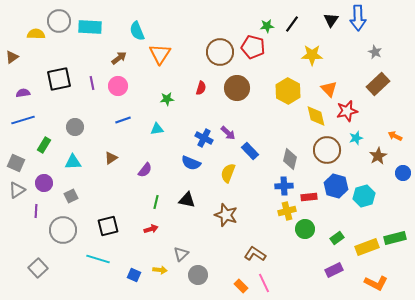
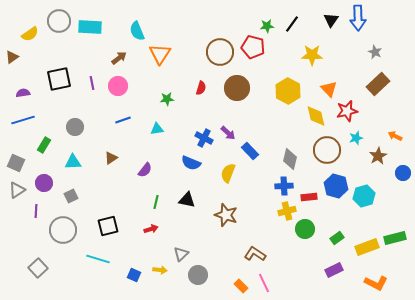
yellow semicircle at (36, 34): moved 6 px left; rotated 144 degrees clockwise
